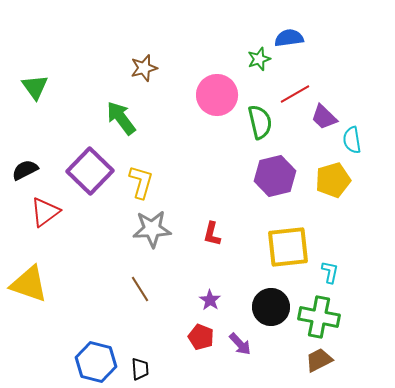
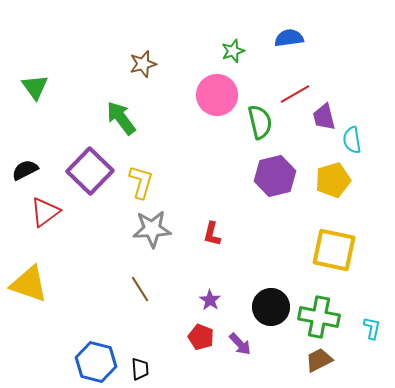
green star: moved 26 px left, 8 px up
brown star: moved 1 px left, 4 px up
purple trapezoid: rotated 32 degrees clockwise
yellow square: moved 46 px right, 3 px down; rotated 18 degrees clockwise
cyan L-shape: moved 42 px right, 56 px down
